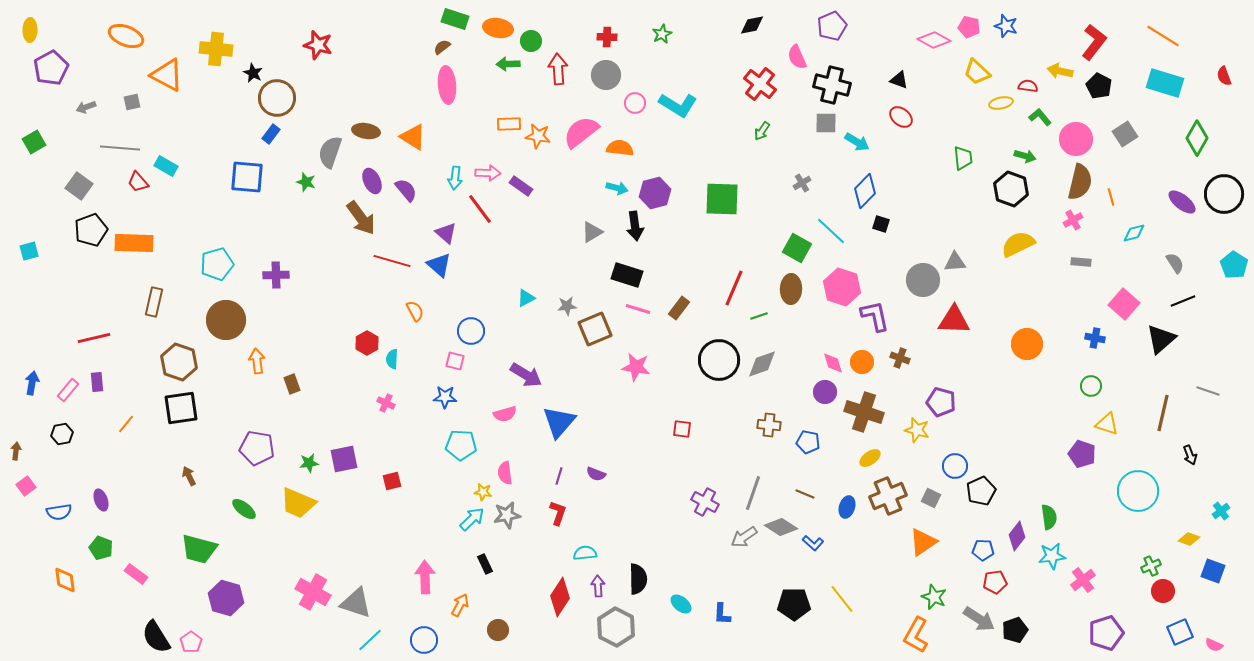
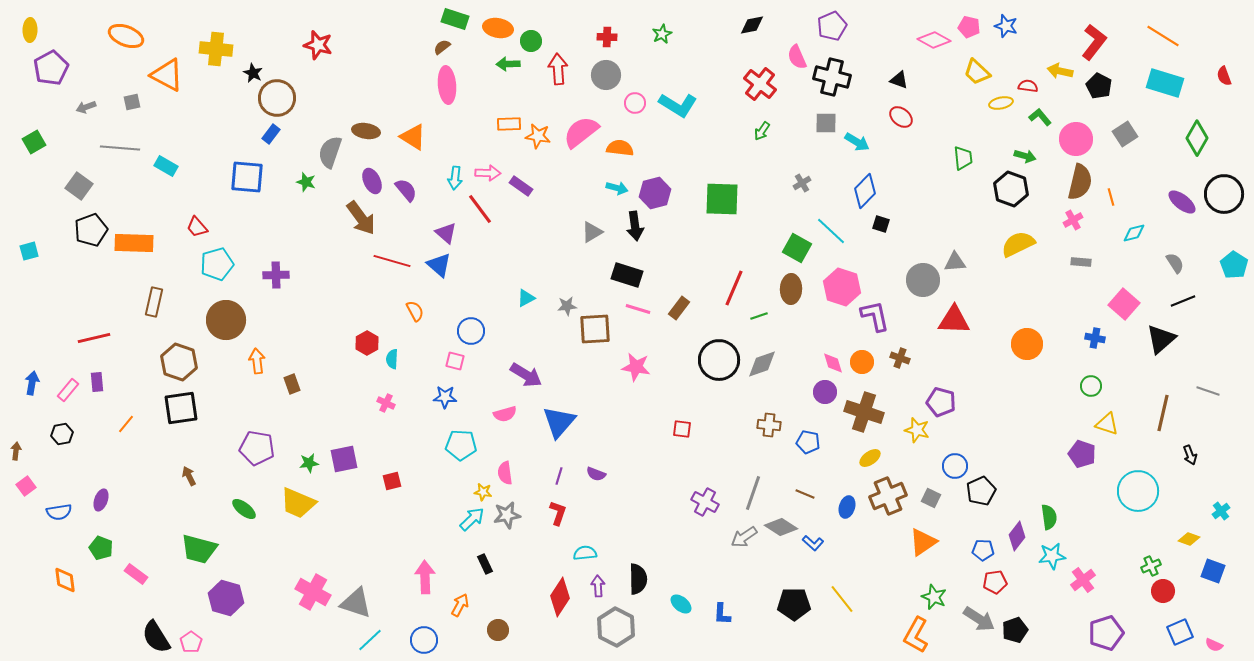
black cross at (832, 85): moved 8 px up
red trapezoid at (138, 182): moved 59 px right, 45 px down
brown square at (595, 329): rotated 20 degrees clockwise
purple ellipse at (101, 500): rotated 40 degrees clockwise
